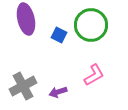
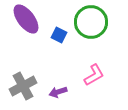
purple ellipse: rotated 24 degrees counterclockwise
green circle: moved 3 px up
